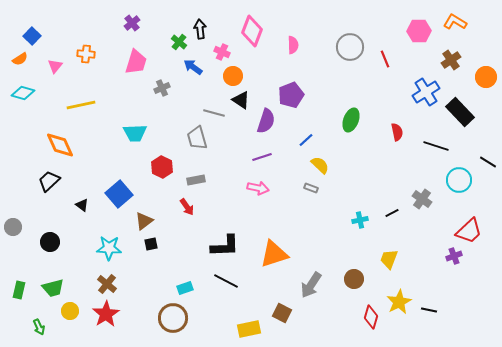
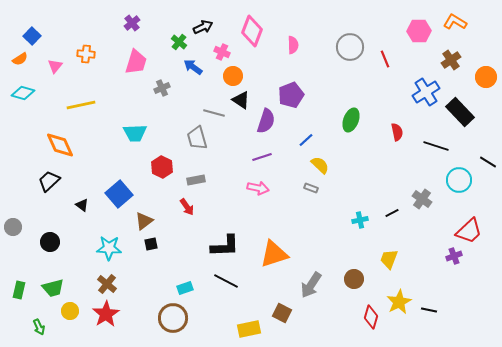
black arrow at (200, 29): moved 3 px right, 2 px up; rotated 72 degrees clockwise
